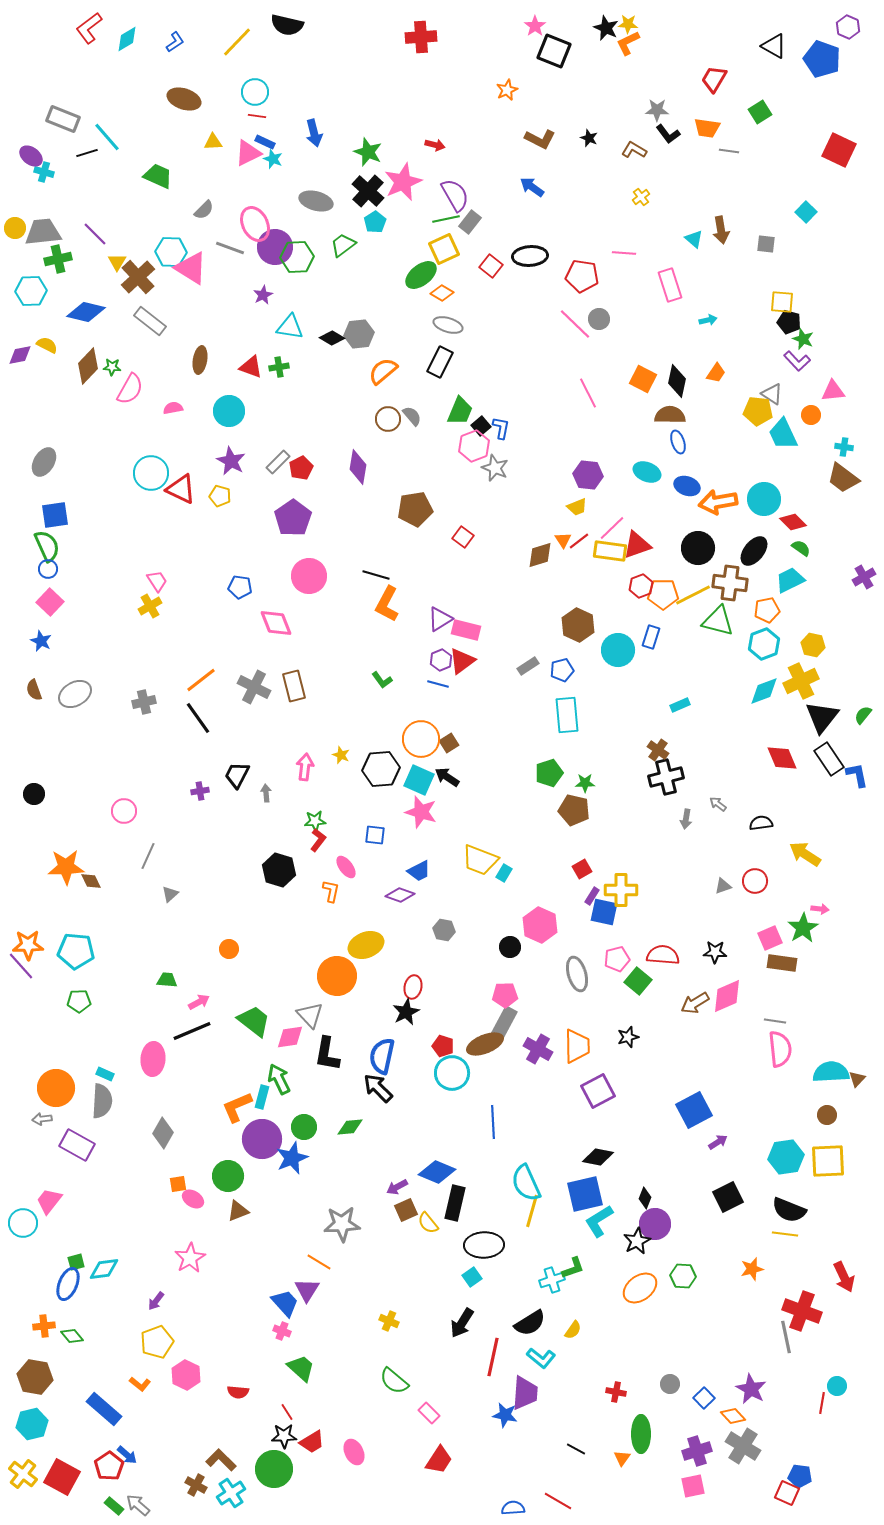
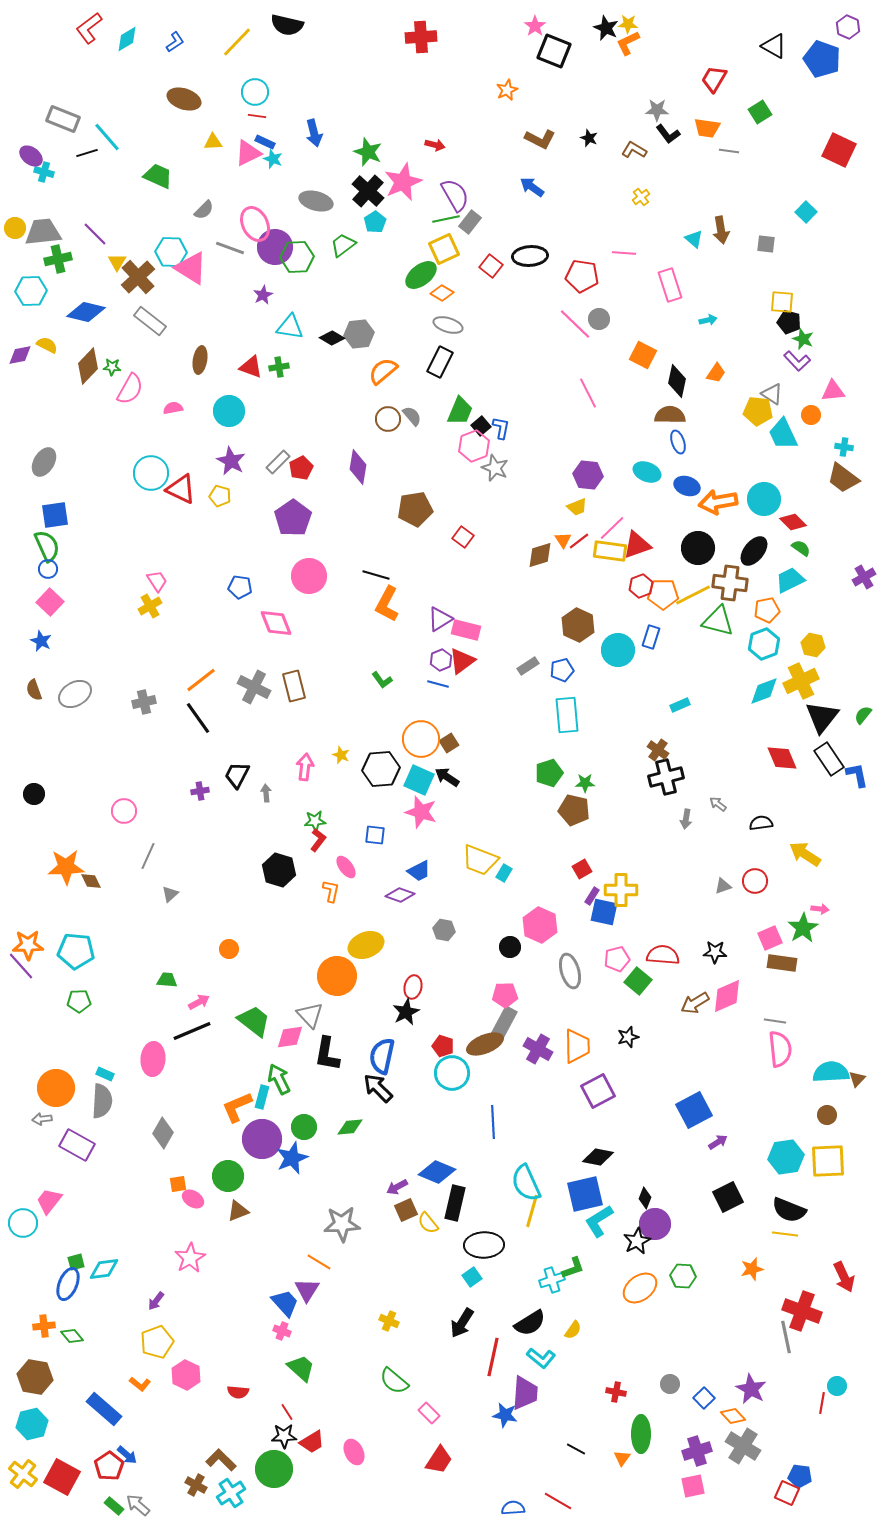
orange square at (643, 379): moved 24 px up
gray ellipse at (577, 974): moved 7 px left, 3 px up
